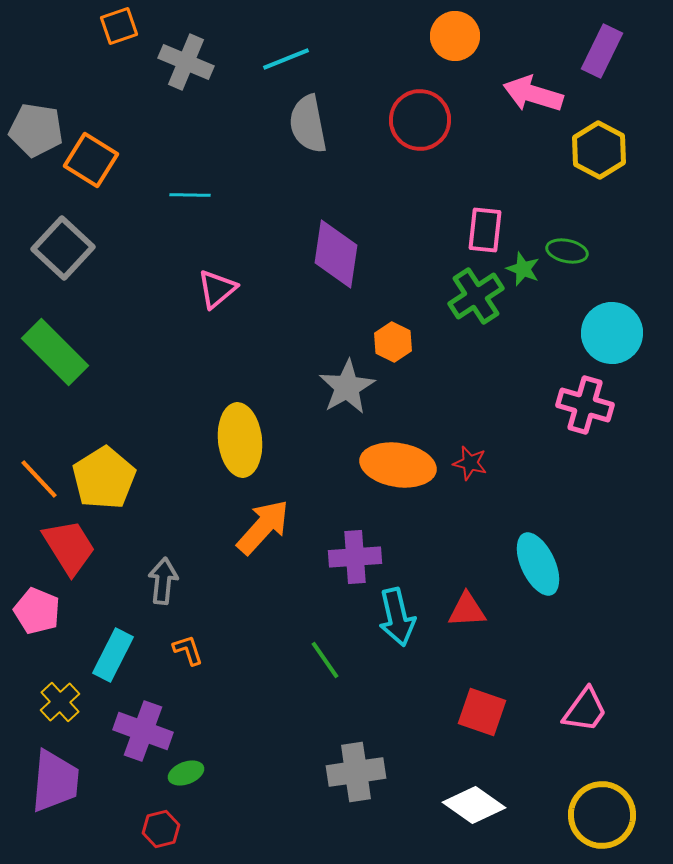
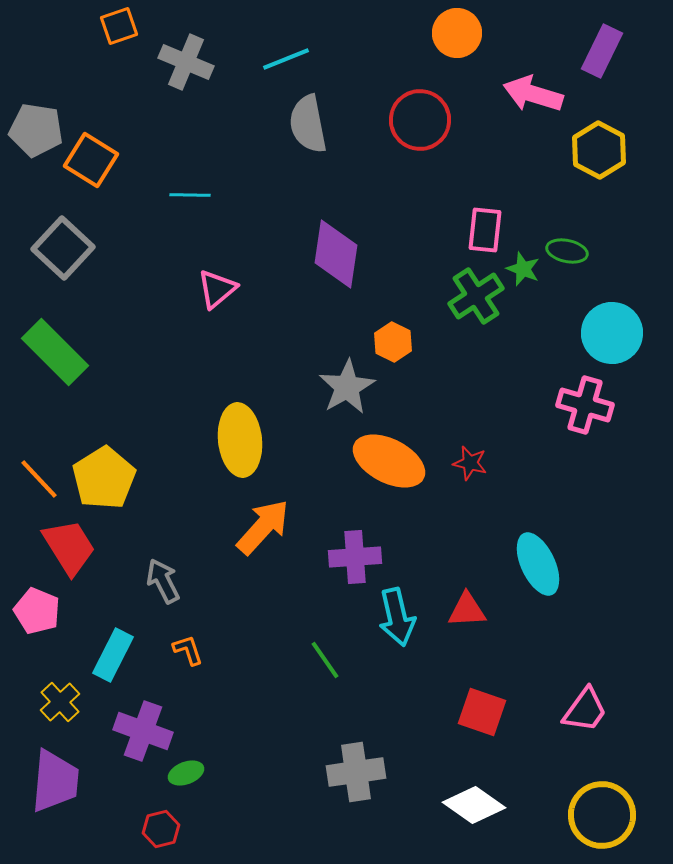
orange circle at (455, 36): moved 2 px right, 3 px up
orange ellipse at (398, 465): moved 9 px left, 4 px up; rotated 18 degrees clockwise
gray arrow at (163, 581): rotated 33 degrees counterclockwise
